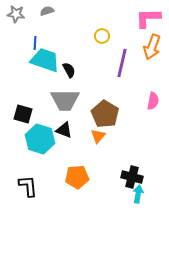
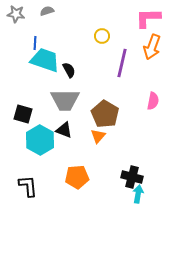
cyan hexagon: moved 1 px down; rotated 12 degrees clockwise
